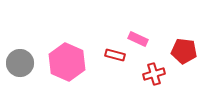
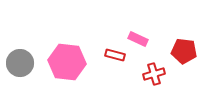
pink hexagon: rotated 18 degrees counterclockwise
